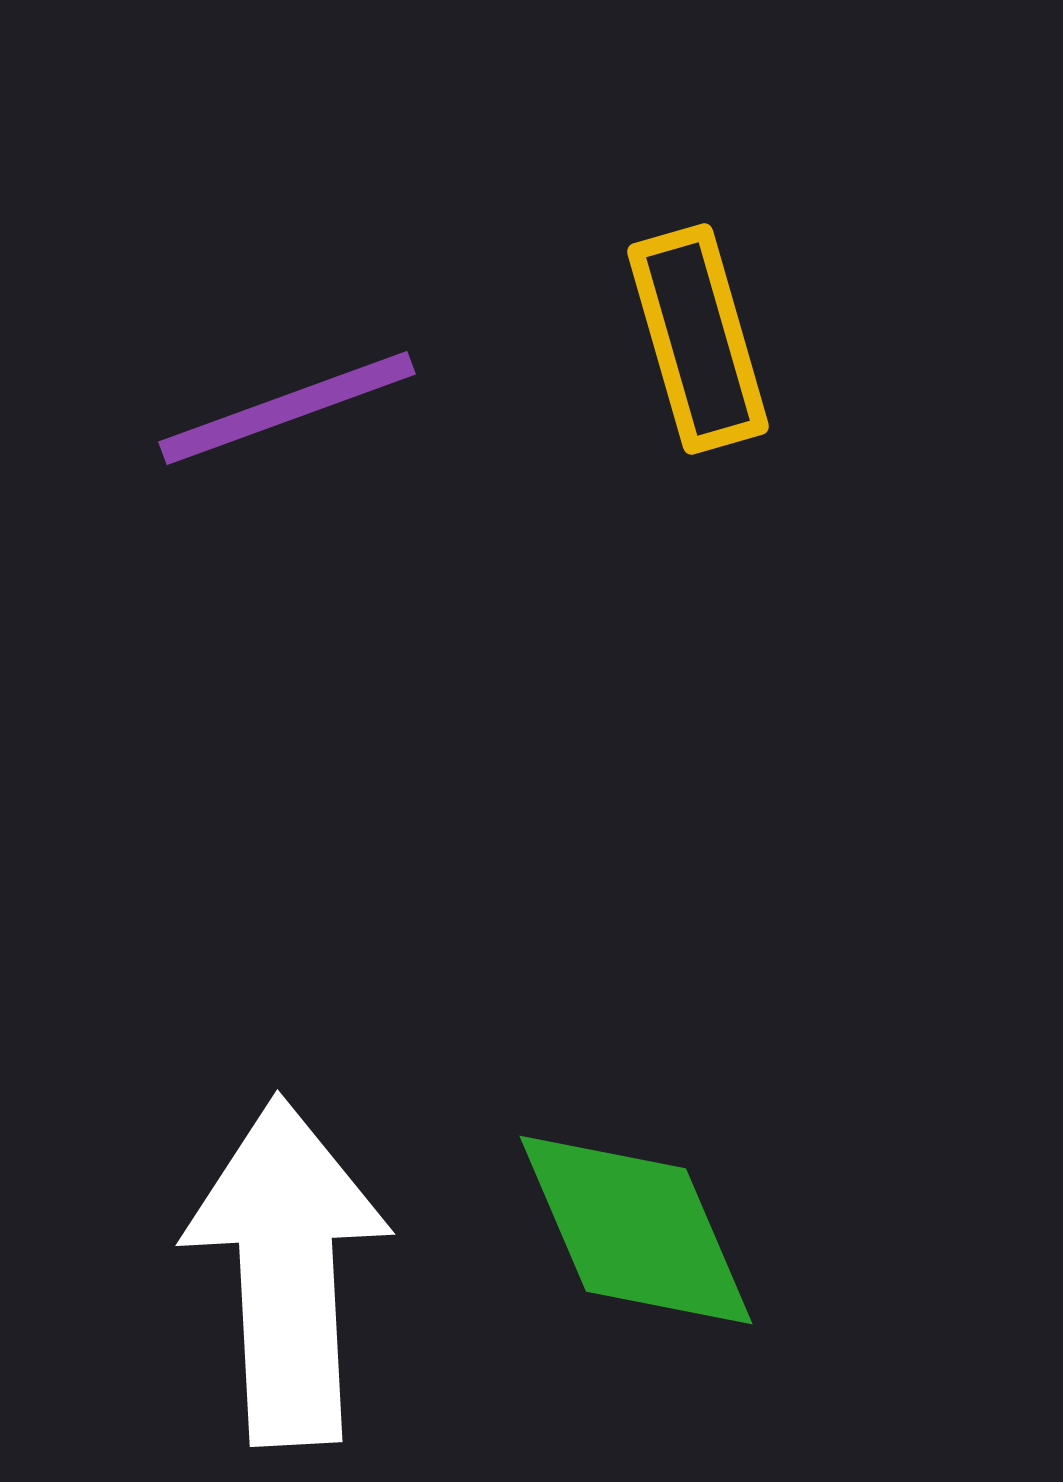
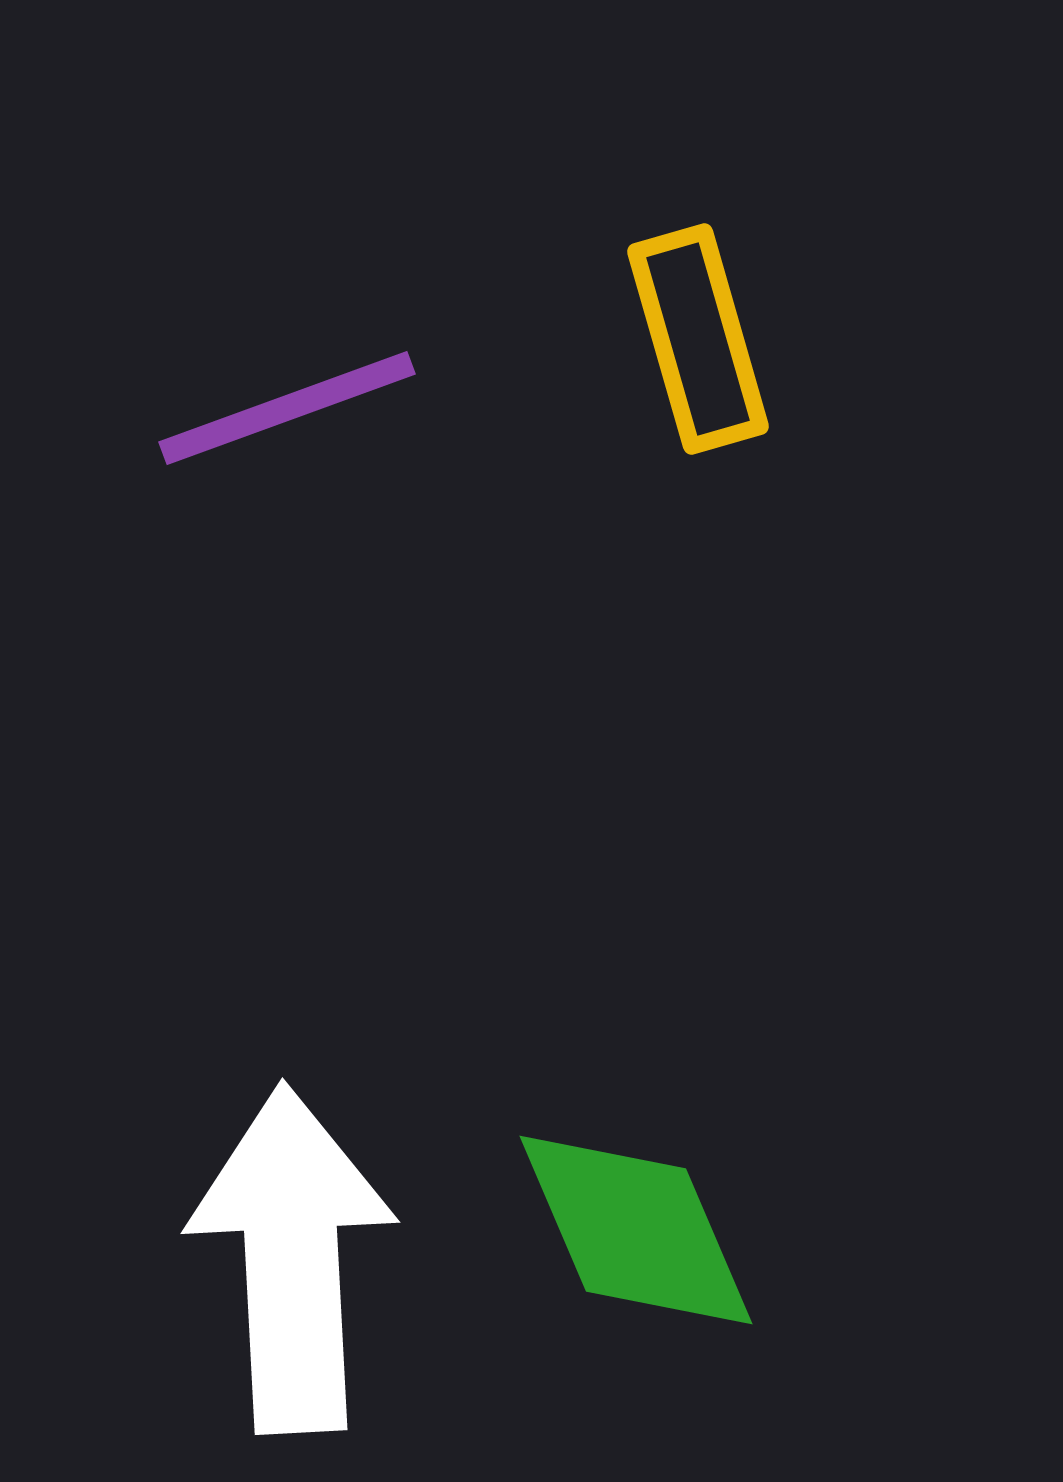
white arrow: moved 5 px right, 12 px up
